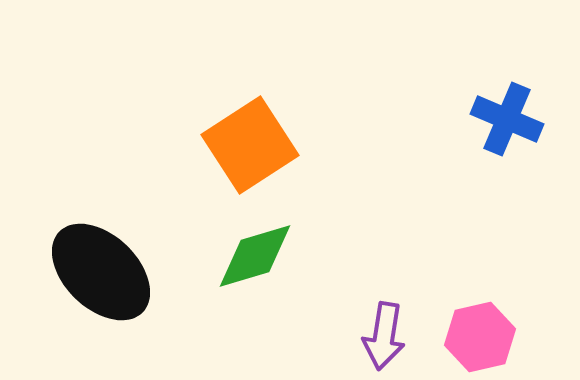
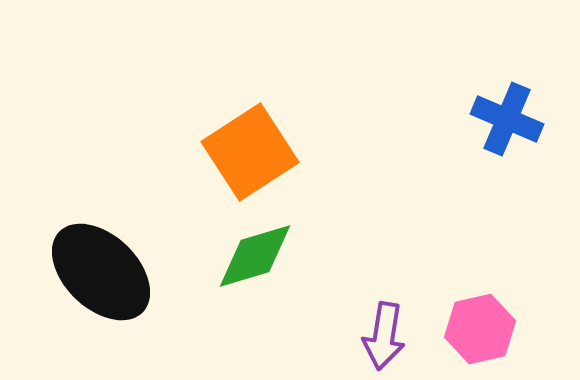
orange square: moved 7 px down
pink hexagon: moved 8 px up
